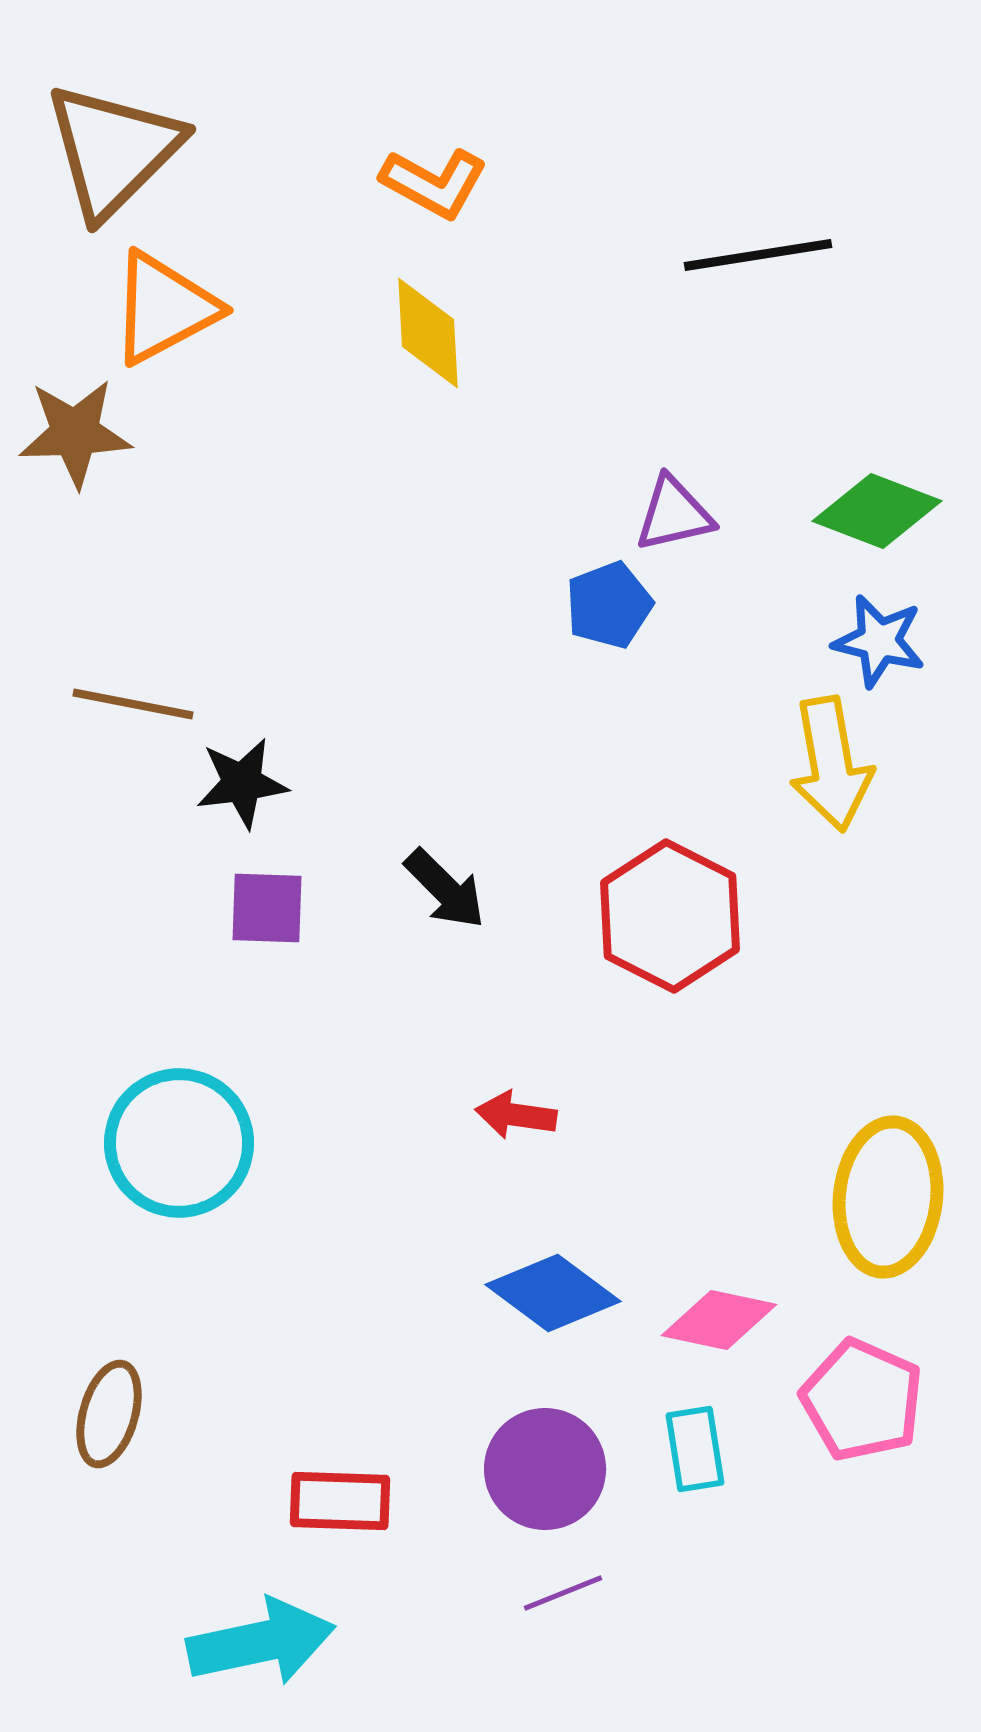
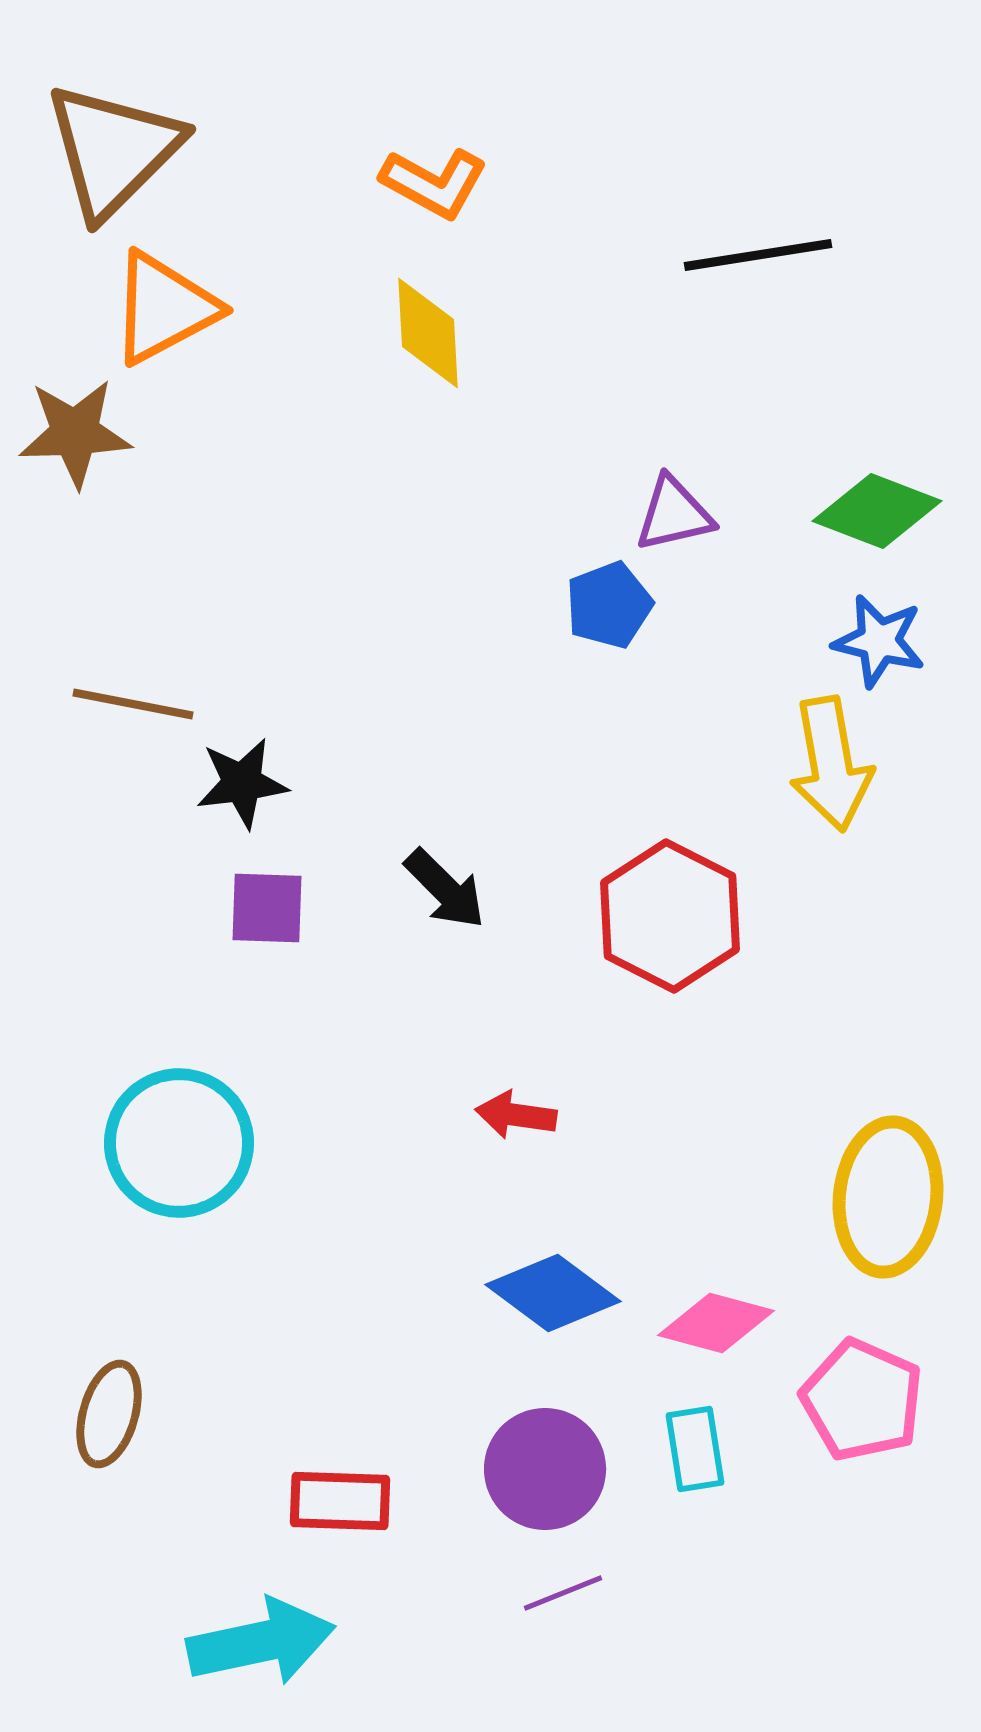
pink diamond: moved 3 px left, 3 px down; rotated 3 degrees clockwise
